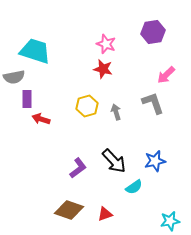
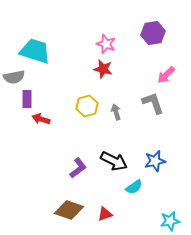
purple hexagon: moved 1 px down
black arrow: rotated 20 degrees counterclockwise
